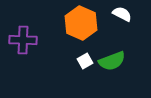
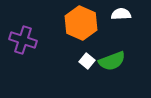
white semicircle: moved 1 px left; rotated 30 degrees counterclockwise
purple cross: rotated 16 degrees clockwise
white square: moved 2 px right; rotated 21 degrees counterclockwise
